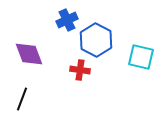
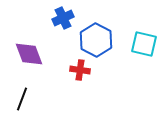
blue cross: moved 4 px left, 2 px up
cyan square: moved 3 px right, 13 px up
